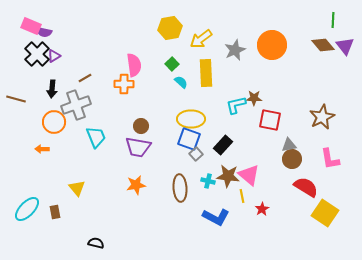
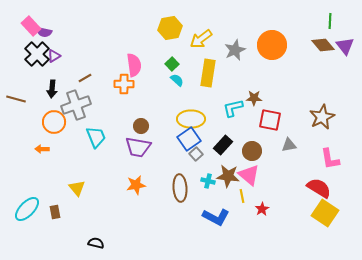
green line at (333, 20): moved 3 px left, 1 px down
pink rectangle at (31, 26): rotated 24 degrees clockwise
yellow rectangle at (206, 73): moved 2 px right; rotated 12 degrees clockwise
cyan semicircle at (181, 82): moved 4 px left, 2 px up
cyan L-shape at (236, 105): moved 3 px left, 3 px down
blue square at (189, 139): rotated 35 degrees clockwise
brown circle at (292, 159): moved 40 px left, 8 px up
red semicircle at (306, 187): moved 13 px right, 1 px down
